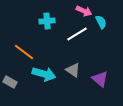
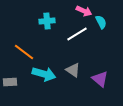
gray rectangle: rotated 32 degrees counterclockwise
